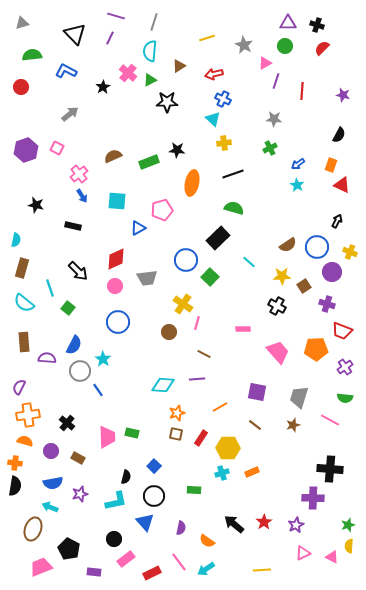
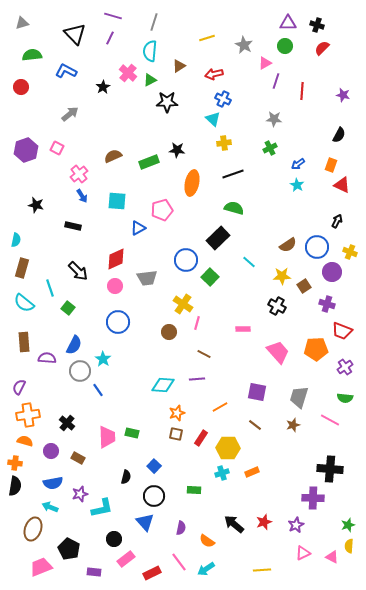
purple line at (116, 16): moved 3 px left
cyan L-shape at (116, 501): moved 14 px left, 7 px down
red star at (264, 522): rotated 14 degrees clockwise
